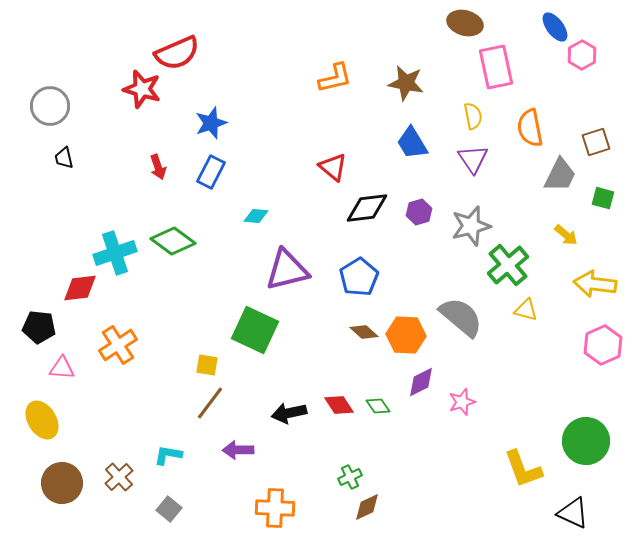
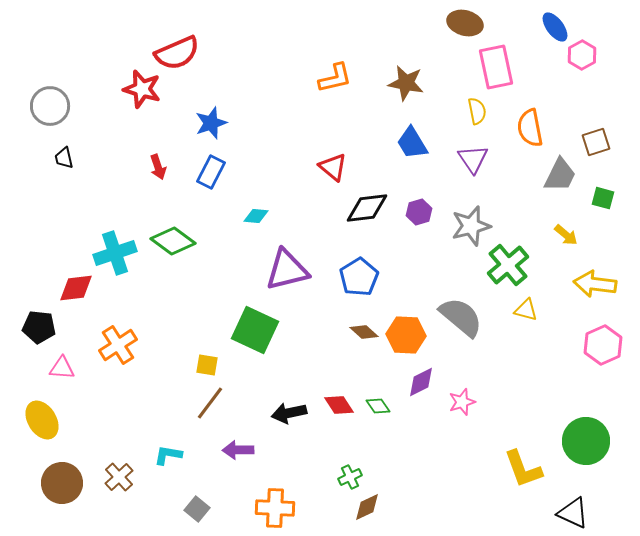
yellow semicircle at (473, 116): moved 4 px right, 5 px up
red diamond at (80, 288): moved 4 px left
gray square at (169, 509): moved 28 px right
